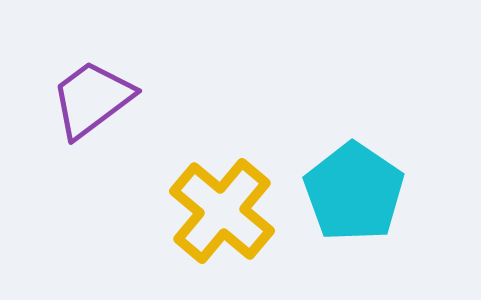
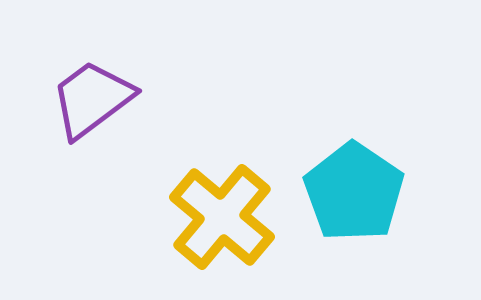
yellow cross: moved 6 px down
